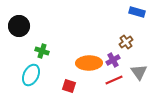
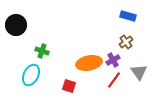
blue rectangle: moved 9 px left, 4 px down
black circle: moved 3 px left, 1 px up
orange ellipse: rotated 10 degrees counterclockwise
red line: rotated 30 degrees counterclockwise
